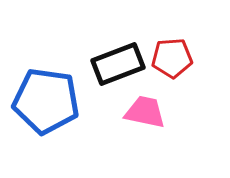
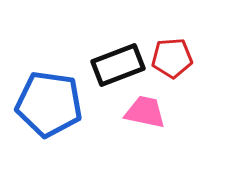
black rectangle: moved 1 px down
blue pentagon: moved 3 px right, 3 px down
